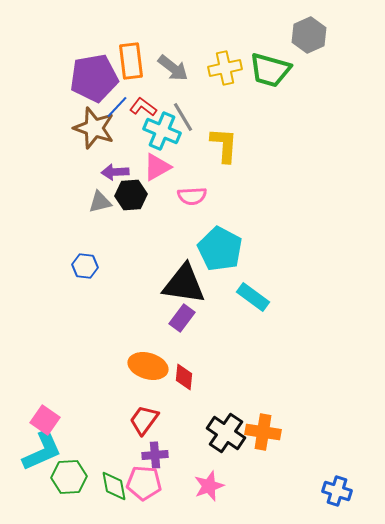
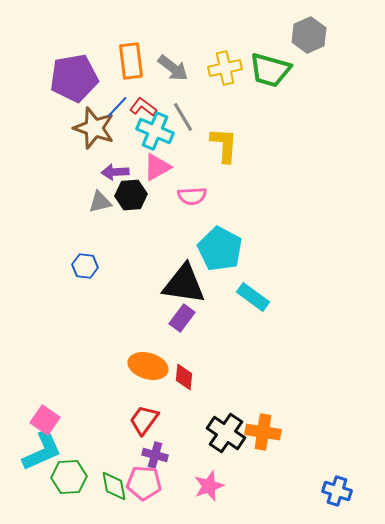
purple pentagon: moved 20 px left
cyan cross: moved 7 px left
purple cross: rotated 20 degrees clockwise
